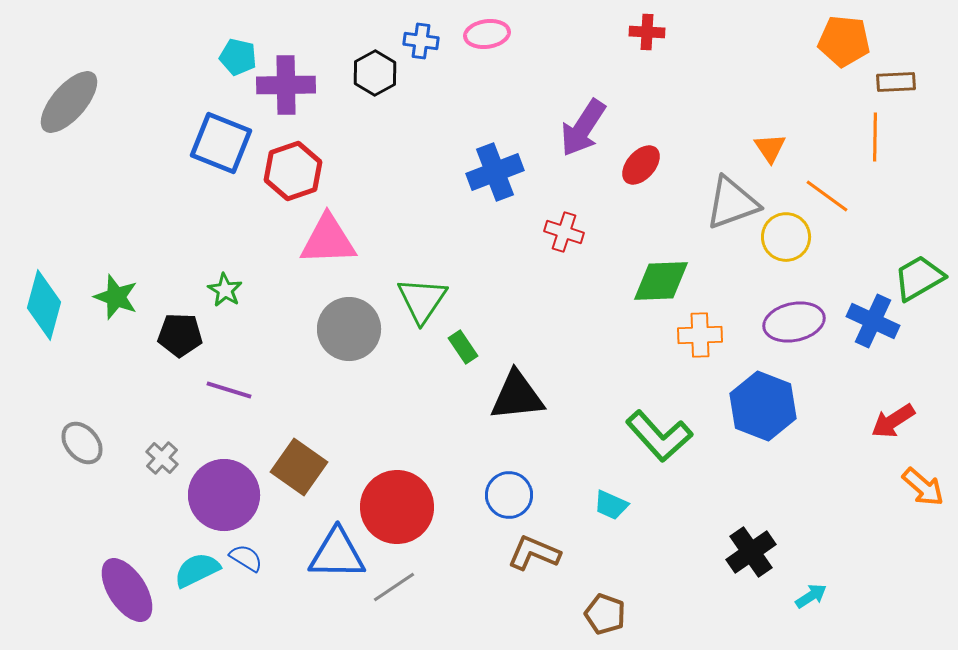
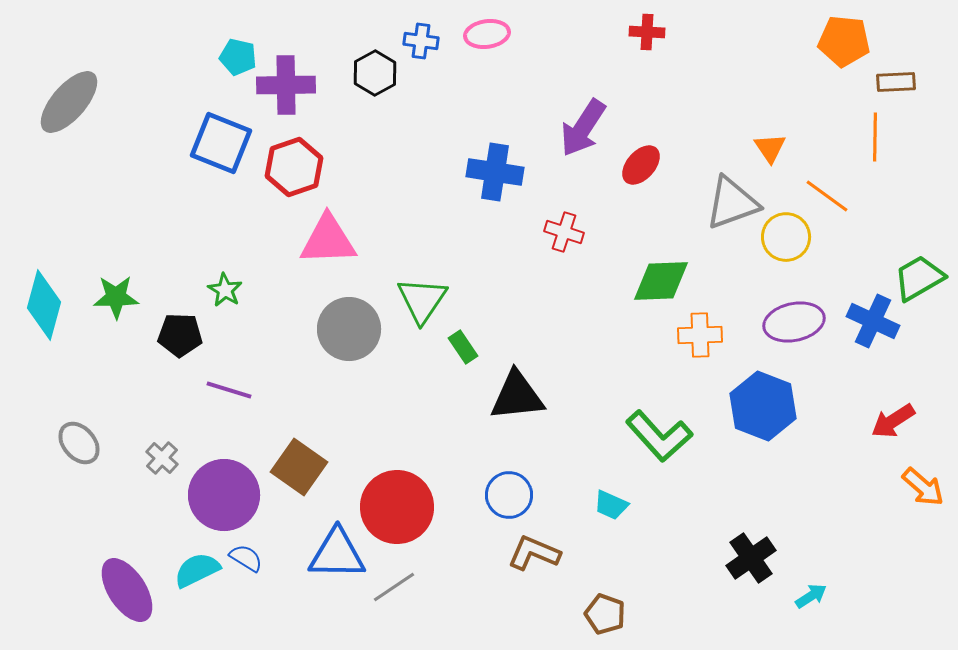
red hexagon at (293, 171): moved 1 px right, 4 px up
blue cross at (495, 172): rotated 30 degrees clockwise
green star at (116, 297): rotated 21 degrees counterclockwise
gray ellipse at (82, 443): moved 3 px left
black cross at (751, 552): moved 6 px down
